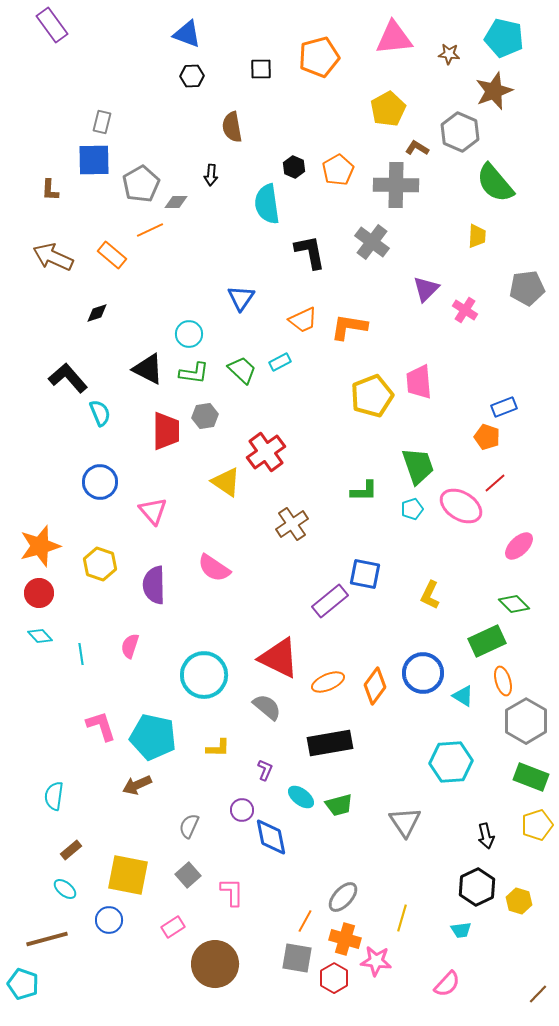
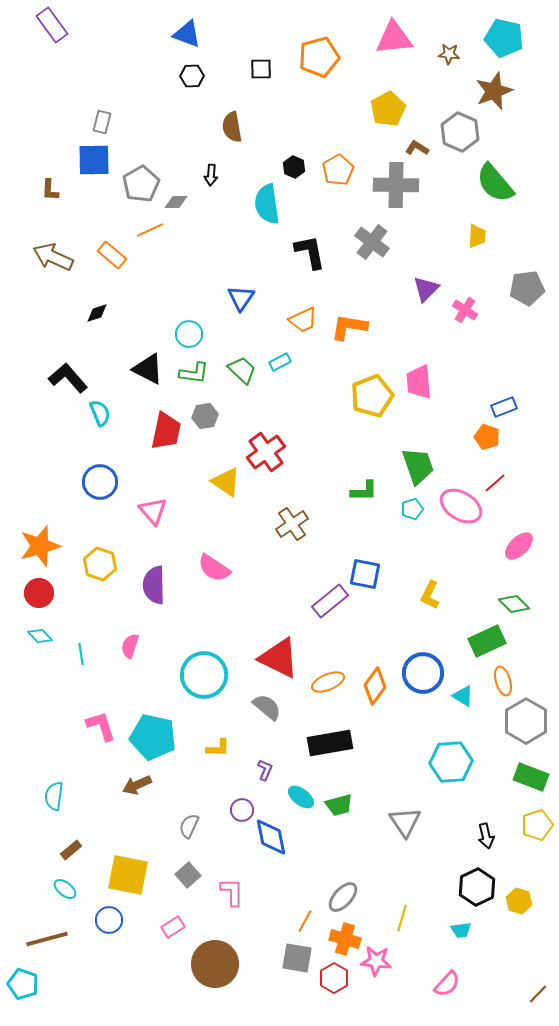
red trapezoid at (166, 431): rotated 12 degrees clockwise
